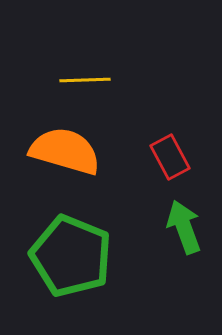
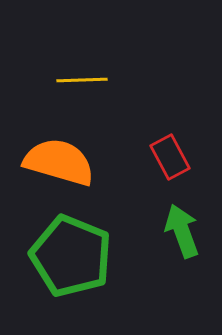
yellow line: moved 3 px left
orange semicircle: moved 6 px left, 11 px down
green arrow: moved 2 px left, 4 px down
